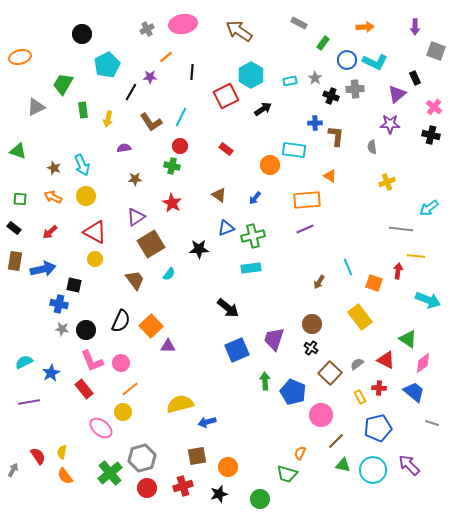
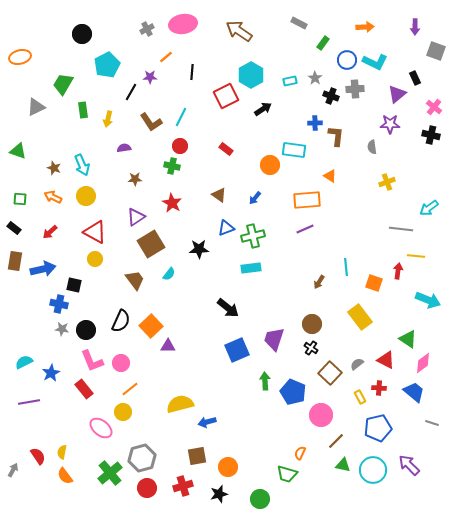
cyan line at (348, 267): moved 2 px left; rotated 18 degrees clockwise
